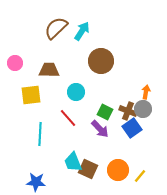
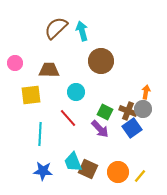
cyan arrow: rotated 48 degrees counterclockwise
orange circle: moved 2 px down
blue star: moved 7 px right, 11 px up
